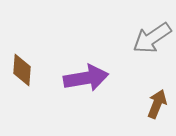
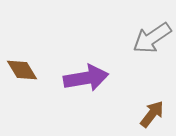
brown diamond: rotated 36 degrees counterclockwise
brown arrow: moved 5 px left, 10 px down; rotated 16 degrees clockwise
